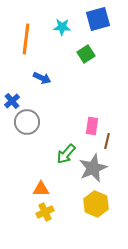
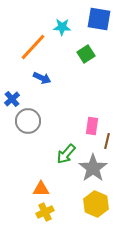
blue square: moved 1 px right; rotated 25 degrees clockwise
orange line: moved 7 px right, 8 px down; rotated 36 degrees clockwise
blue cross: moved 2 px up
gray circle: moved 1 px right, 1 px up
gray star: rotated 12 degrees counterclockwise
